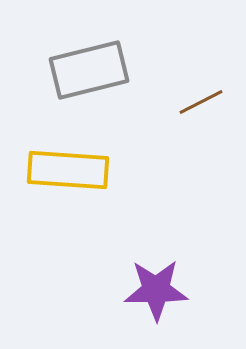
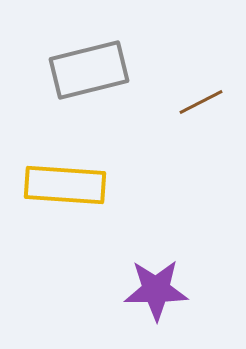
yellow rectangle: moved 3 px left, 15 px down
